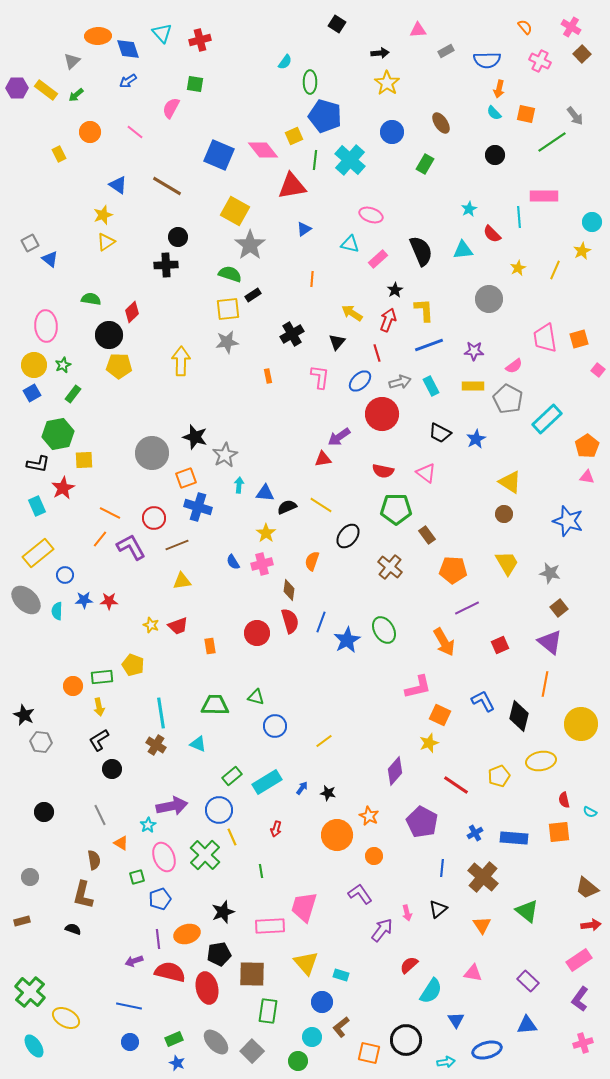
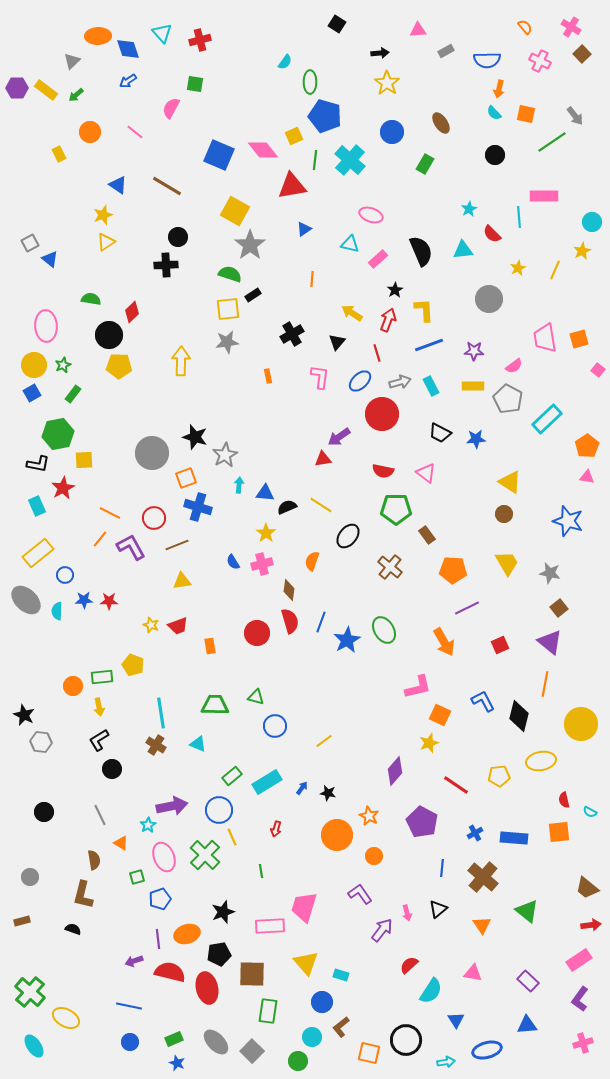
blue star at (476, 439): rotated 24 degrees clockwise
yellow pentagon at (499, 776): rotated 15 degrees clockwise
